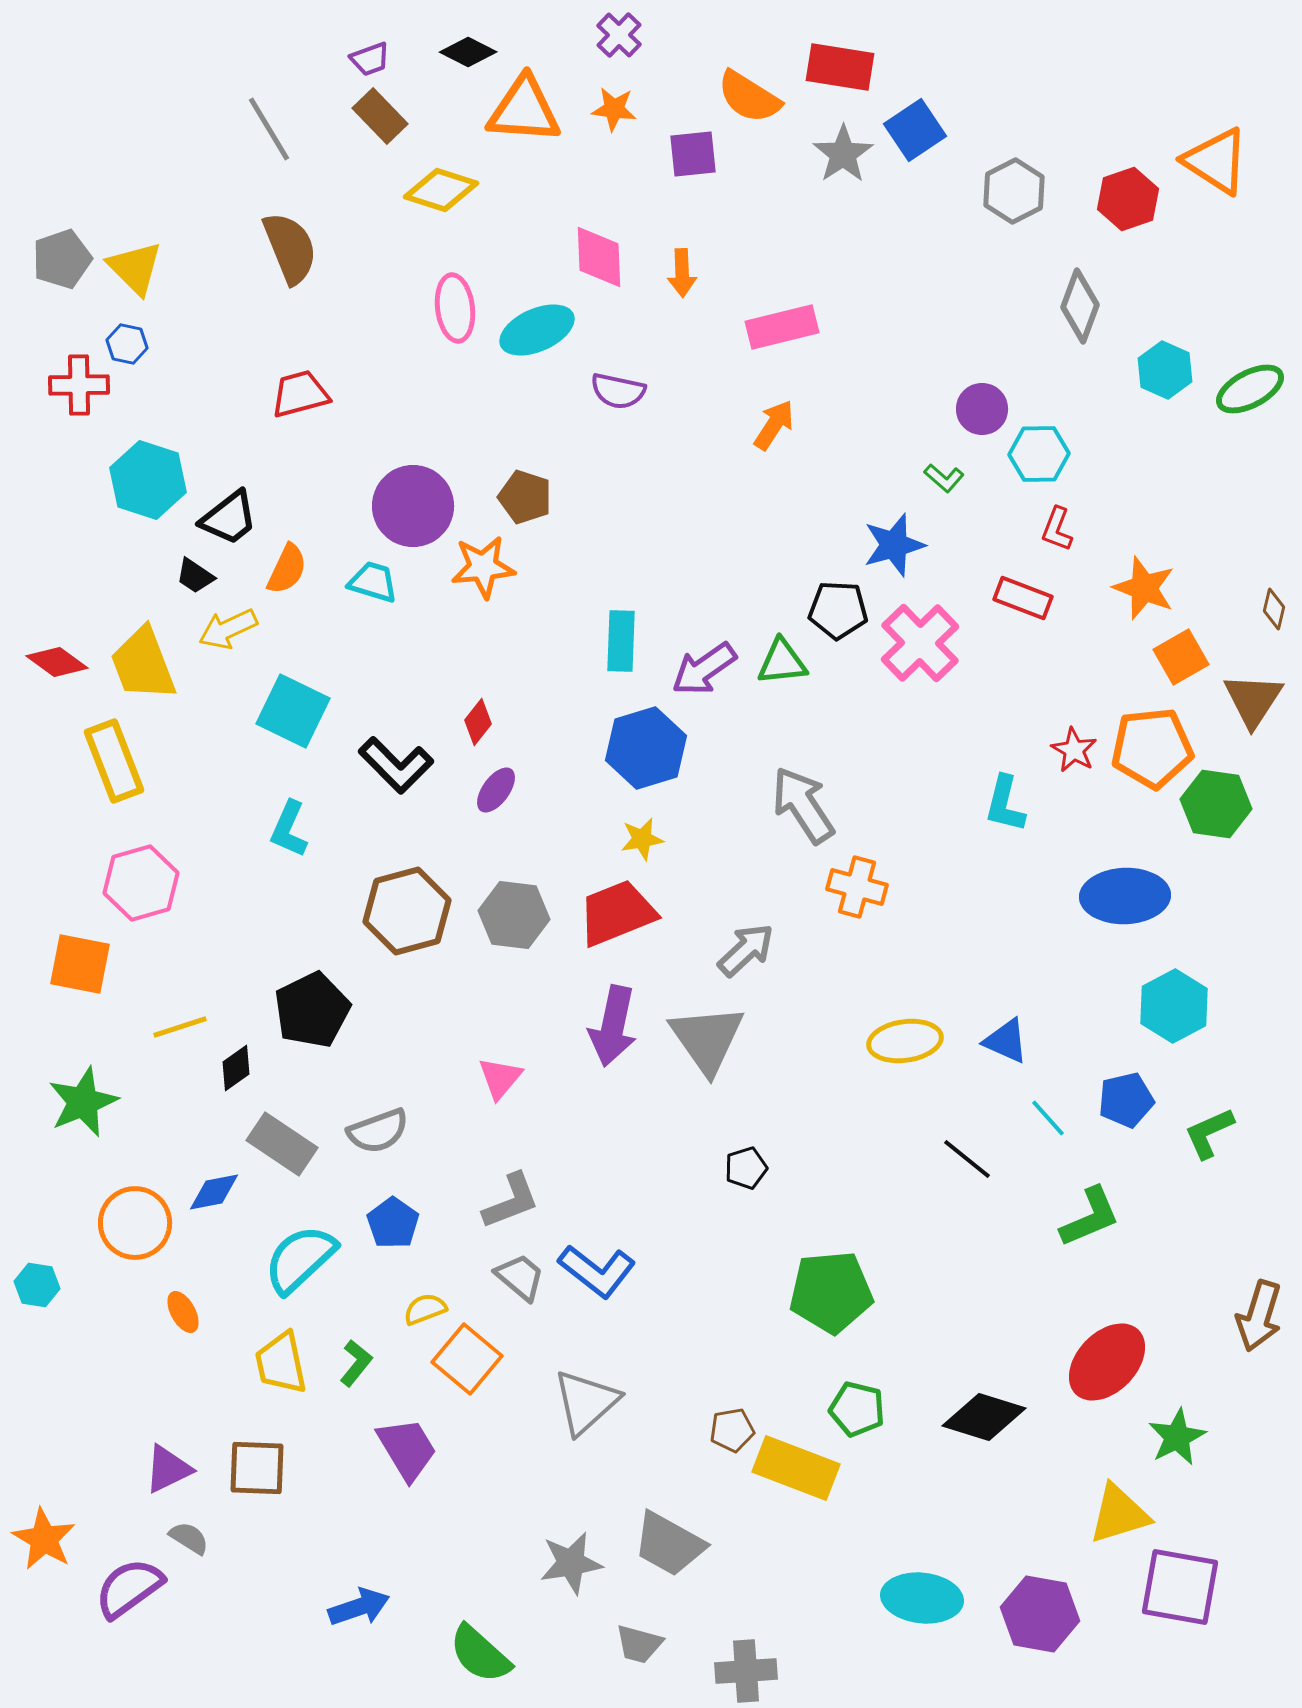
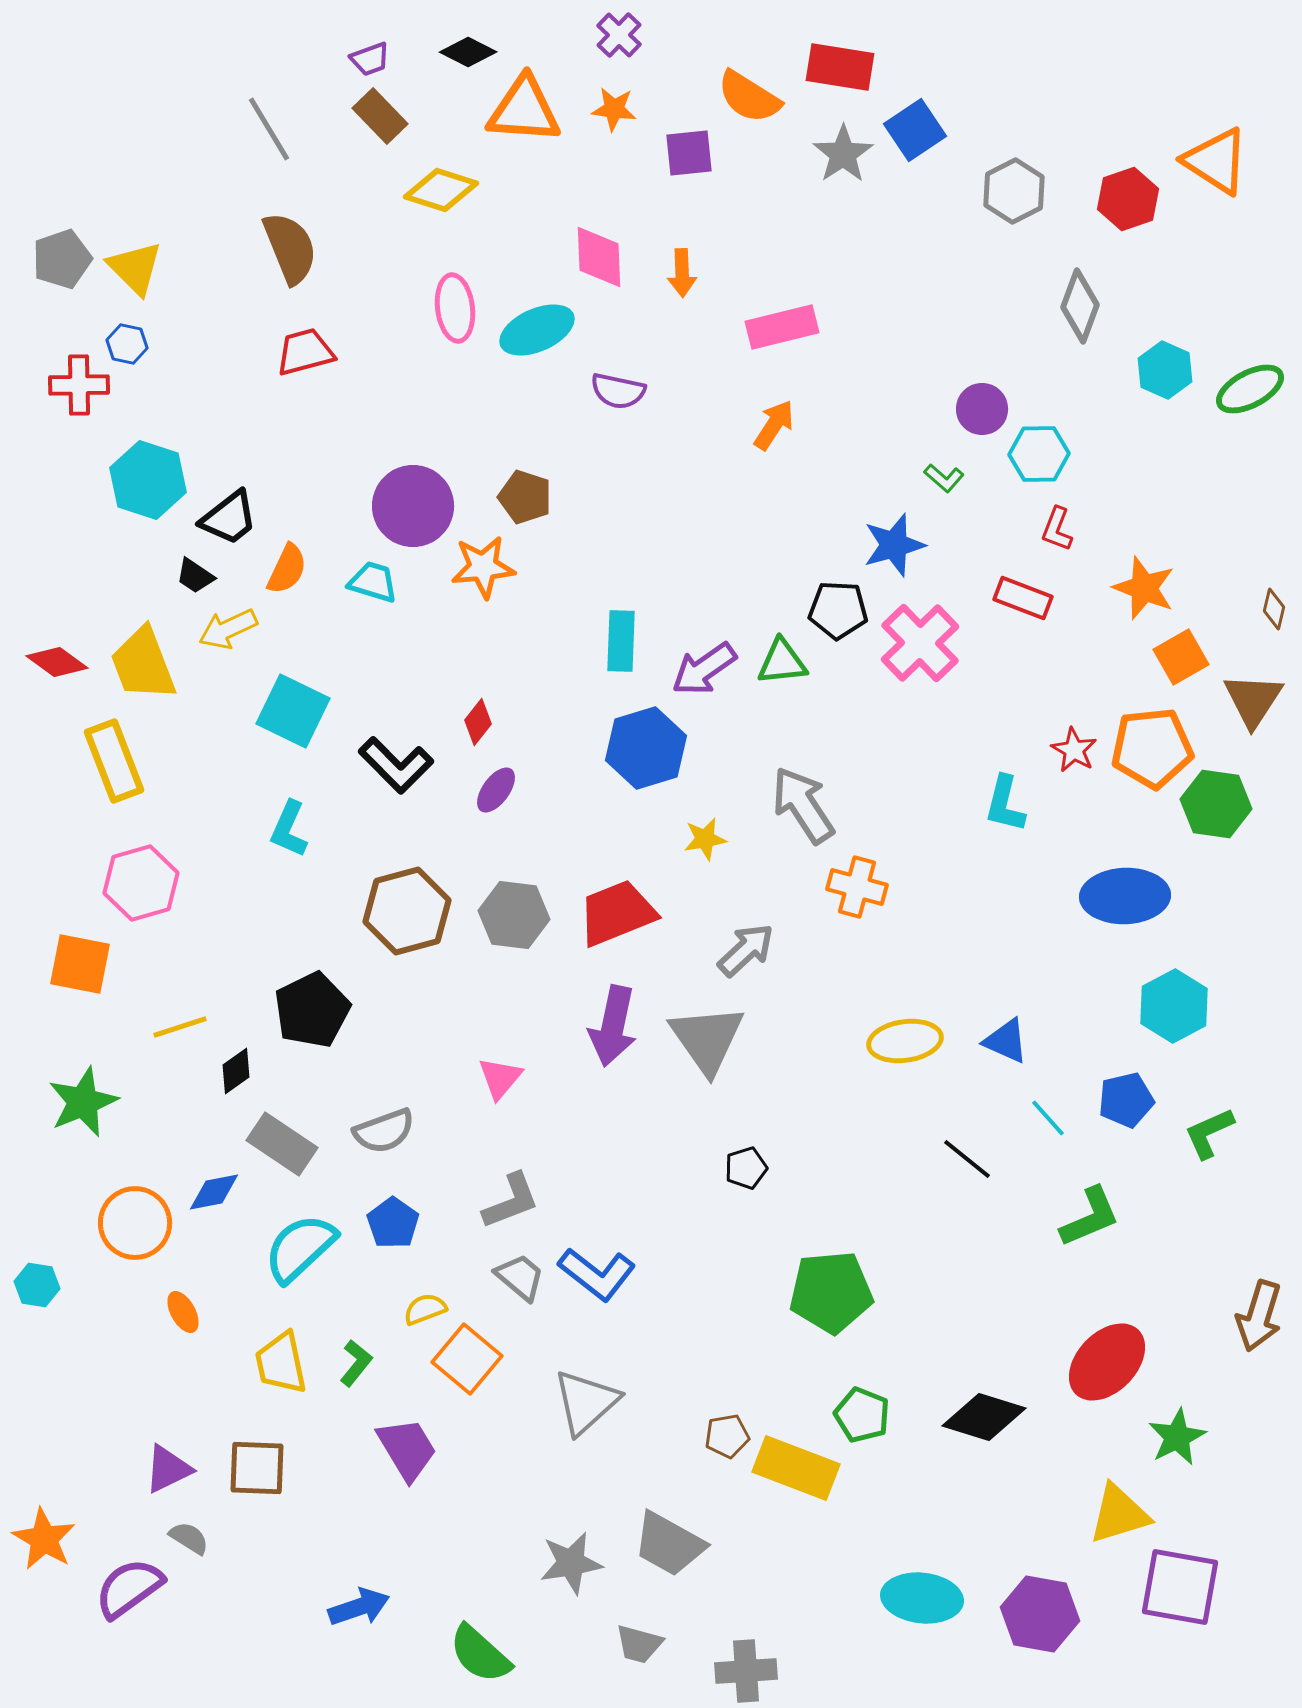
purple square at (693, 154): moved 4 px left, 1 px up
red trapezoid at (300, 394): moved 5 px right, 42 px up
yellow star at (642, 839): moved 63 px right
black diamond at (236, 1068): moved 3 px down
gray semicircle at (378, 1131): moved 6 px right
cyan semicircle at (300, 1259): moved 11 px up
blue L-shape at (597, 1271): moved 3 px down
green pentagon at (857, 1409): moved 5 px right, 6 px down; rotated 8 degrees clockwise
brown pentagon at (732, 1430): moved 5 px left, 6 px down
